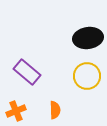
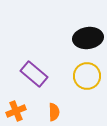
purple rectangle: moved 7 px right, 2 px down
orange semicircle: moved 1 px left, 2 px down
